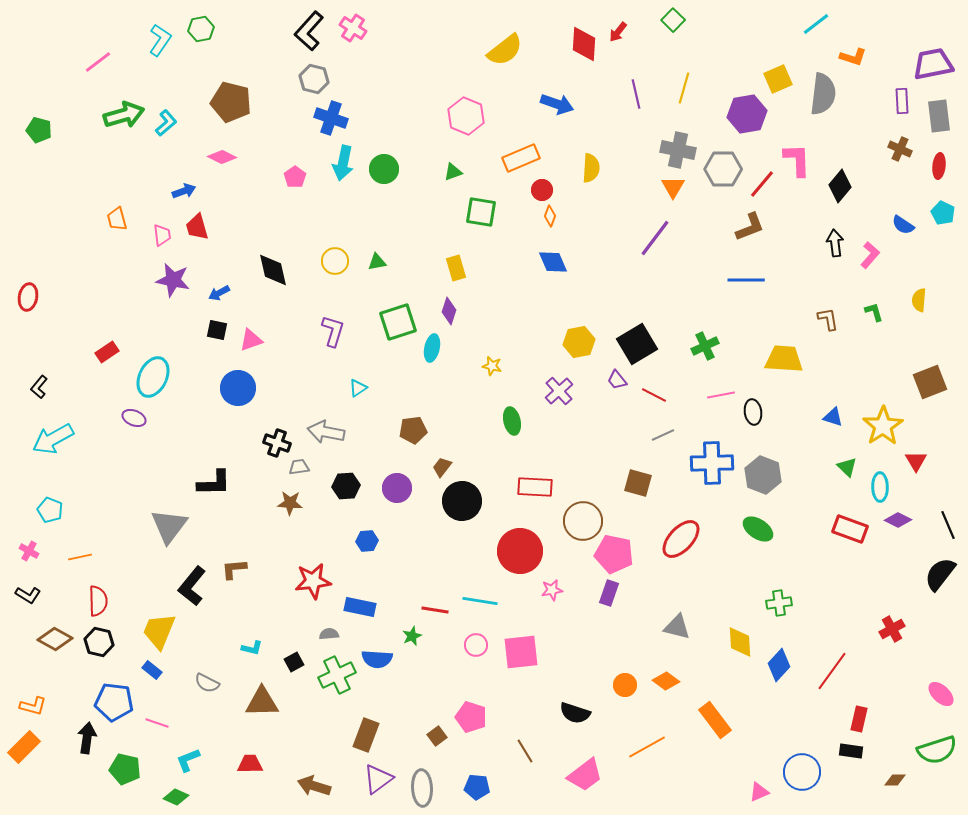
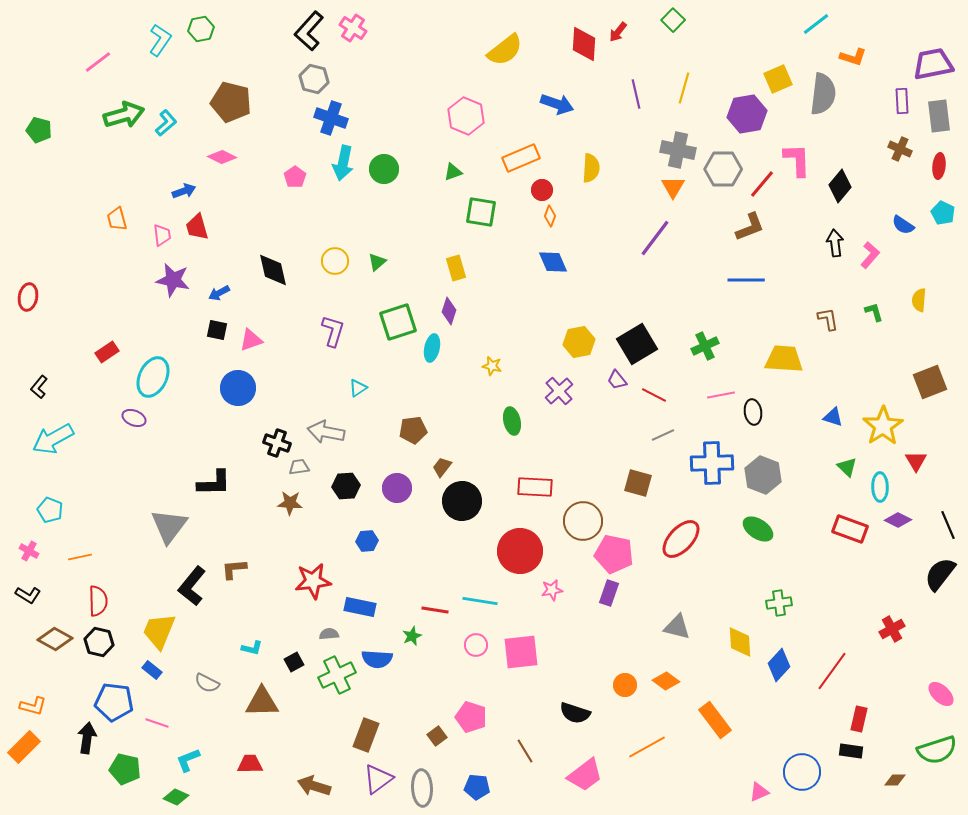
green triangle at (377, 262): rotated 30 degrees counterclockwise
